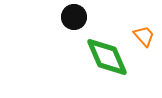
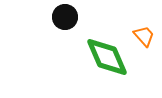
black circle: moved 9 px left
